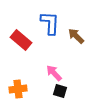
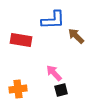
blue L-shape: moved 3 px right, 3 px up; rotated 85 degrees clockwise
red rectangle: rotated 30 degrees counterclockwise
black square: moved 1 px right, 1 px up; rotated 32 degrees counterclockwise
